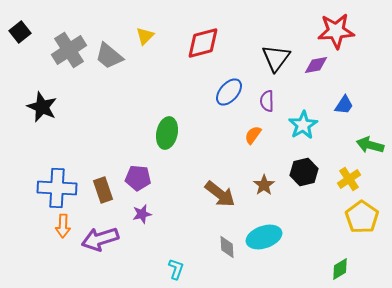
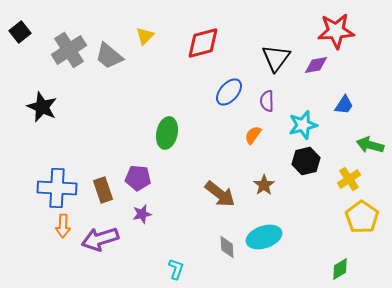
cyan star: rotated 16 degrees clockwise
black hexagon: moved 2 px right, 11 px up
